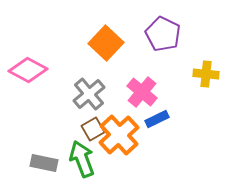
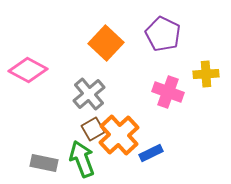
yellow cross: rotated 10 degrees counterclockwise
pink cross: moved 26 px right; rotated 20 degrees counterclockwise
blue rectangle: moved 6 px left, 34 px down
